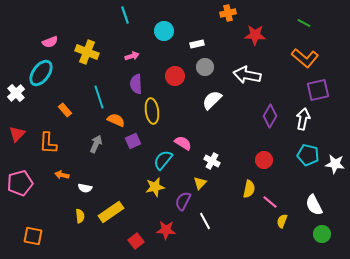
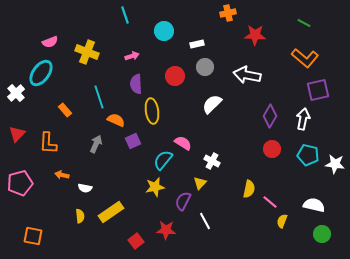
white semicircle at (212, 100): moved 4 px down
red circle at (264, 160): moved 8 px right, 11 px up
white semicircle at (314, 205): rotated 130 degrees clockwise
